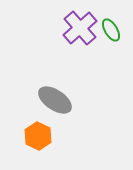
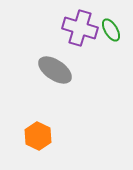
purple cross: rotated 32 degrees counterclockwise
gray ellipse: moved 30 px up
